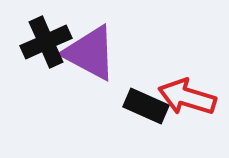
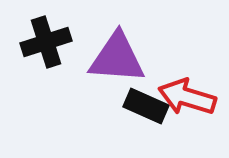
black cross: rotated 6 degrees clockwise
purple triangle: moved 27 px right, 5 px down; rotated 24 degrees counterclockwise
